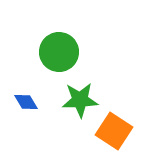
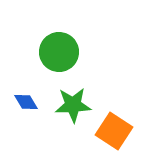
green star: moved 7 px left, 5 px down
